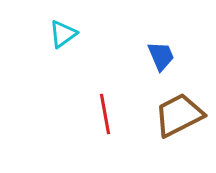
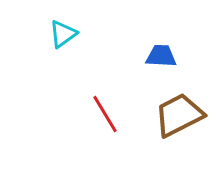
blue trapezoid: rotated 64 degrees counterclockwise
red line: rotated 21 degrees counterclockwise
